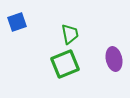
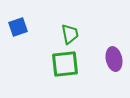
blue square: moved 1 px right, 5 px down
green square: rotated 16 degrees clockwise
